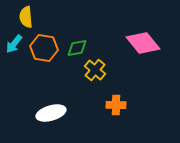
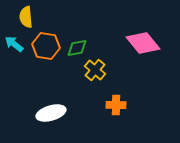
cyan arrow: rotated 90 degrees clockwise
orange hexagon: moved 2 px right, 2 px up
